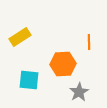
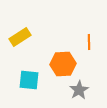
gray star: moved 2 px up
